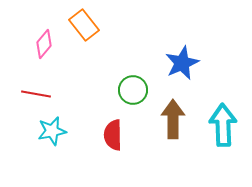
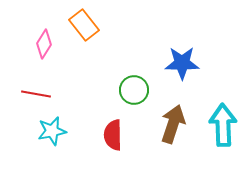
pink diamond: rotated 8 degrees counterclockwise
blue star: rotated 24 degrees clockwise
green circle: moved 1 px right
brown arrow: moved 5 px down; rotated 18 degrees clockwise
